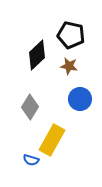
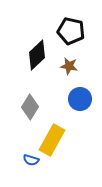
black pentagon: moved 4 px up
